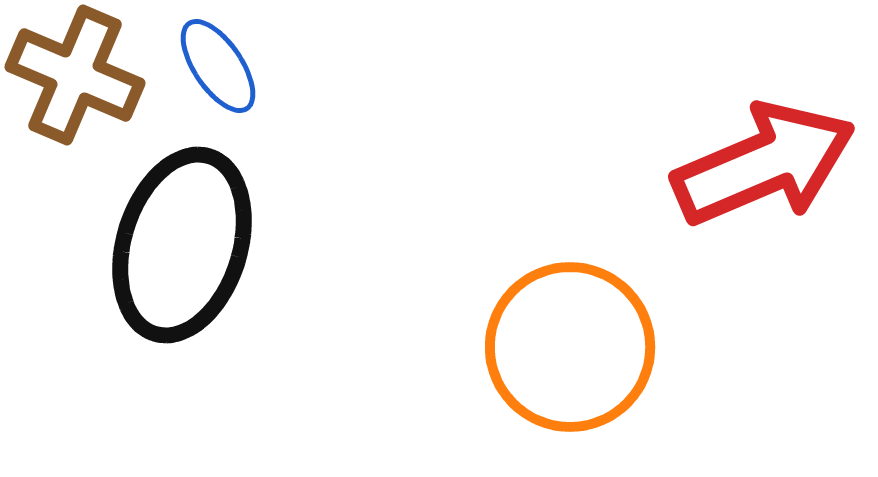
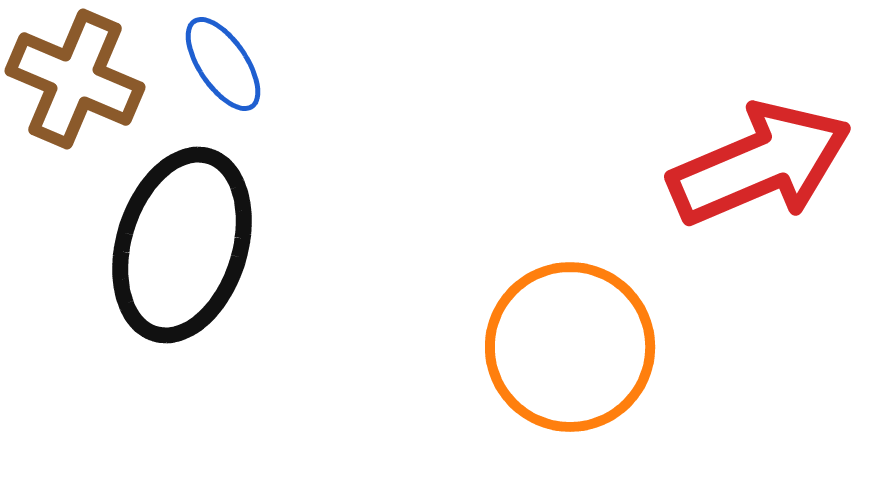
blue ellipse: moved 5 px right, 2 px up
brown cross: moved 4 px down
red arrow: moved 4 px left
